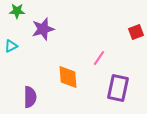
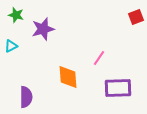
green star: moved 1 px left, 4 px down; rotated 14 degrees clockwise
red square: moved 15 px up
purple rectangle: rotated 76 degrees clockwise
purple semicircle: moved 4 px left
